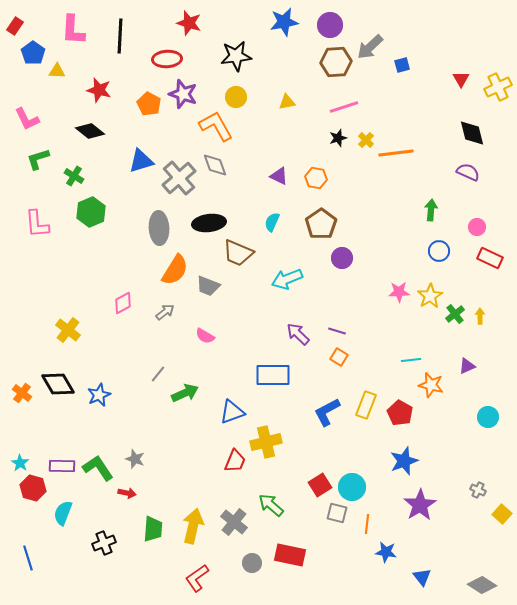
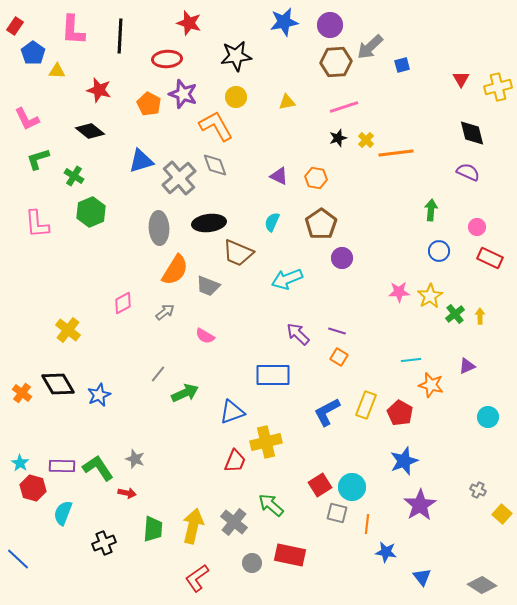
yellow cross at (498, 87): rotated 12 degrees clockwise
blue line at (28, 558): moved 10 px left, 1 px down; rotated 30 degrees counterclockwise
